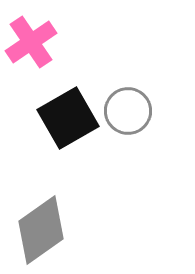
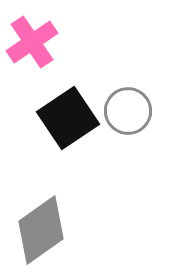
pink cross: moved 1 px right
black square: rotated 4 degrees counterclockwise
